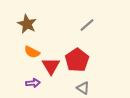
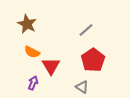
gray line: moved 1 px left, 5 px down
red pentagon: moved 16 px right
purple arrow: rotated 64 degrees counterclockwise
gray triangle: moved 1 px left, 1 px up
